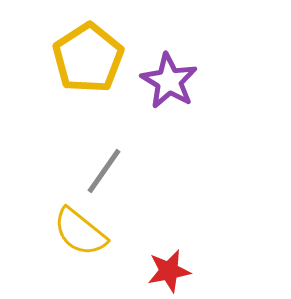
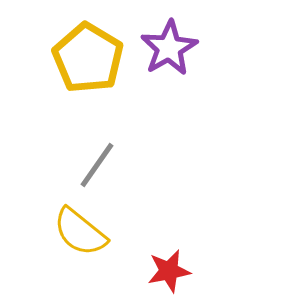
yellow pentagon: rotated 8 degrees counterclockwise
purple star: moved 33 px up; rotated 12 degrees clockwise
gray line: moved 7 px left, 6 px up
